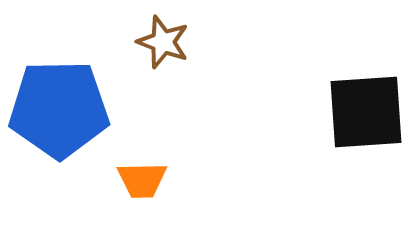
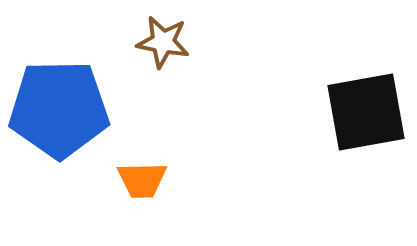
brown star: rotated 10 degrees counterclockwise
black square: rotated 6 degrees counterclockwise
